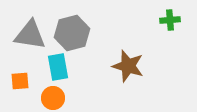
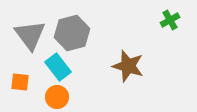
green cross: rotated 24 degrees counterclockwise
gray triangle: rotated 44 degrees clockwise
cyan rectangle: rotated 28 degrees counterclockwise
orange square: moved 1 px down; rotated 12 degrees clockwise
orange circle: moved 4 px right, 1 px up
